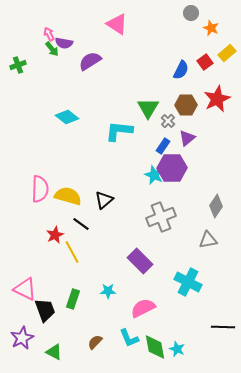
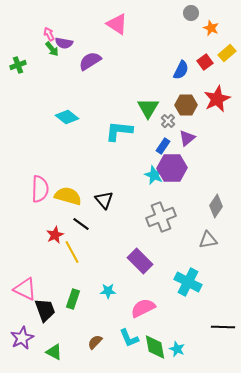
black triangle at (104, 200): rotated 30 degrees counterclockwise
